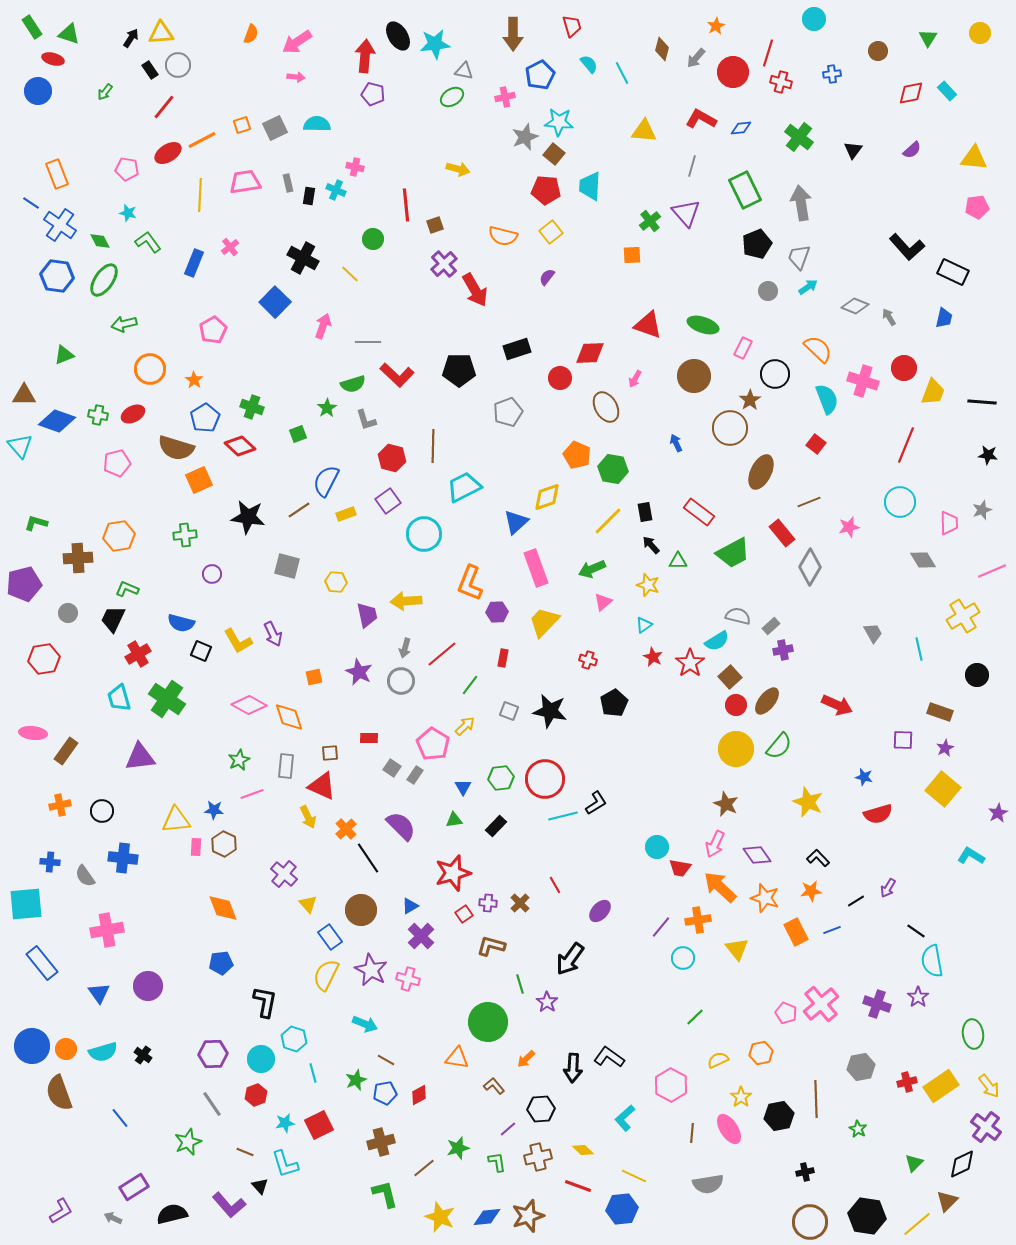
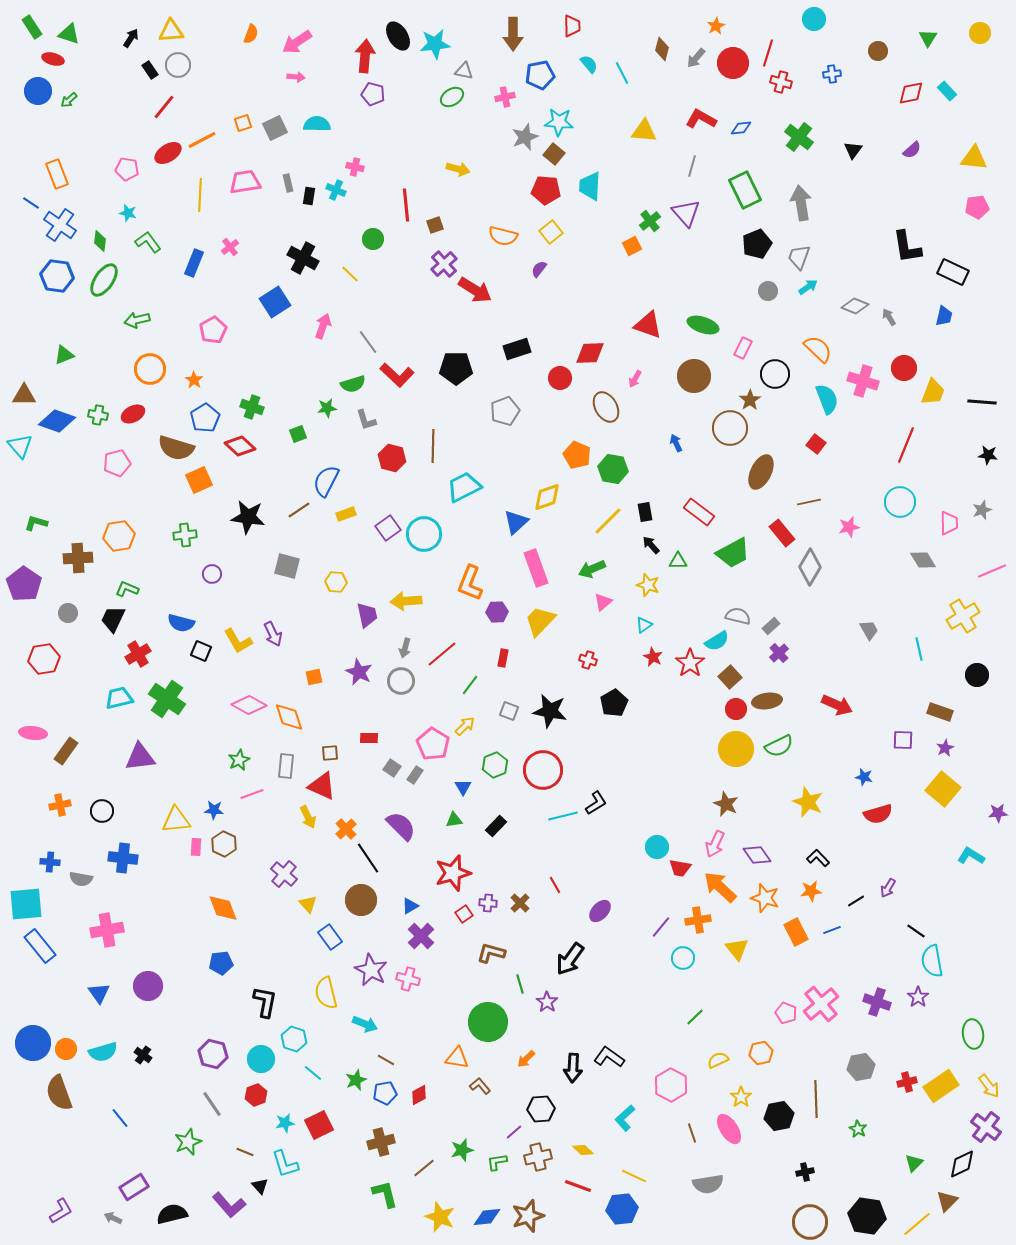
red trapezoid at (572, 26): rotated 15 degrees clockwise
yellow triangle at (161, 33): moved 10 px right, 2 px up
red circle at (733, 72): moved 9 px up
blue pentagon at (540, 75): rotated 16 degrees clockwise
green arrow at (105, 92): moved 36 px left, 8 px down; rotated 12 degrees clockwise
orange square at (242, 125): moved 1 px right, 2 px up
green diamond at (100, 241): rotated 35 degrees clockwise
black L-shape at (907, 247): rotated 33 degrees clockwise
orange square at (632, 255): moved 9 px up; rotated 24 degrees counterclockwise
purple semicircle at (547, 277): moved 8 px left, 8 px up
red arrow at (475, 290): rotated 28 degrees counterclockwise
blue square at (275, 302): rotated 12 degrees clockwise
blue trapezoid at (944, 318): moved 2 px up
green arrow at (124, 324): moved 13 px right, 4 px up
gray line at (368, 342): rotated 55 degrees clockwise
black pentagon at (459, 370): moved 3 px left, 2 px up
green star at (327, 408): rotated 24 degrees clockwise
gray pentagon at (508, 412): moved 3 px left, 1 px up
purple square at (388, 501): moved 27 px down
brown line at (809, 502): rotated 10 degrees clockwise
purple pentagon at (24, 584): rotated 24 degrees counterclockwise
yellow trapezoid at (544, 622): moved 4 px left, 1 px up
gray trapezoid at (873, 633): moved 4 px left, 3 px up
purple cross at (783, 650): moved 4 px left, 3 px down; rotated 30 degrees counterclockwise
cyan trapezoid at (119, 698): rotated 92 degrees clockwise
brown ellipse at (767, 701): rotated 44 degrees clockwise
red circle at (736, 705): moved 4 px down
green semicircle at (779, 746): rotated 24 degrees clockwise
green hexagon at (501, 778): moved 6 px left, 13 px up; rotated 15 degrees counterclockwise
red circle at (545, 779): moved 2 px left, 9 px up
purple star at (998, 813): rotated 24 degrees clockwise
gray semicircle at (85, 876): moved 4 px left, 3 px down; rotated 45 degrees counterclockwise
brown circle at (361, 910): moved 10 px up
brown L-shape at (491, 946): moved 7 px down
blue rectangle at (42, 963): moved 2 px left, 17 px up
yellow semicircle at (326, 975): moved 18 px down; rotated 40 degrees counterclockwise
purple cross at (877, 1004): moved 2 px up
blue circle at (32, 1046): moved 1 px right, 3 px up
purple hexagon at (213, 1054): rotated 16 degrees clockwise
cyan line at (313, 1073): rotated 36 degrees counterclockwise
brown L-shape at (494, 1086): moved 14 px left
purple line at (508, 1129): moved 6 px right, 3 px down
brown line at (692, 1133): rotated 24 degrees counterclockwise
green star at (458, 1148): moved 4 px right, 2 px down
green L-shape at (497, 1162): rotated 90 degrees counterclockwise
